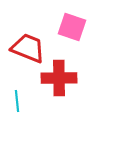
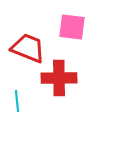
pink square: rotated 12 degrees counterclockwise
